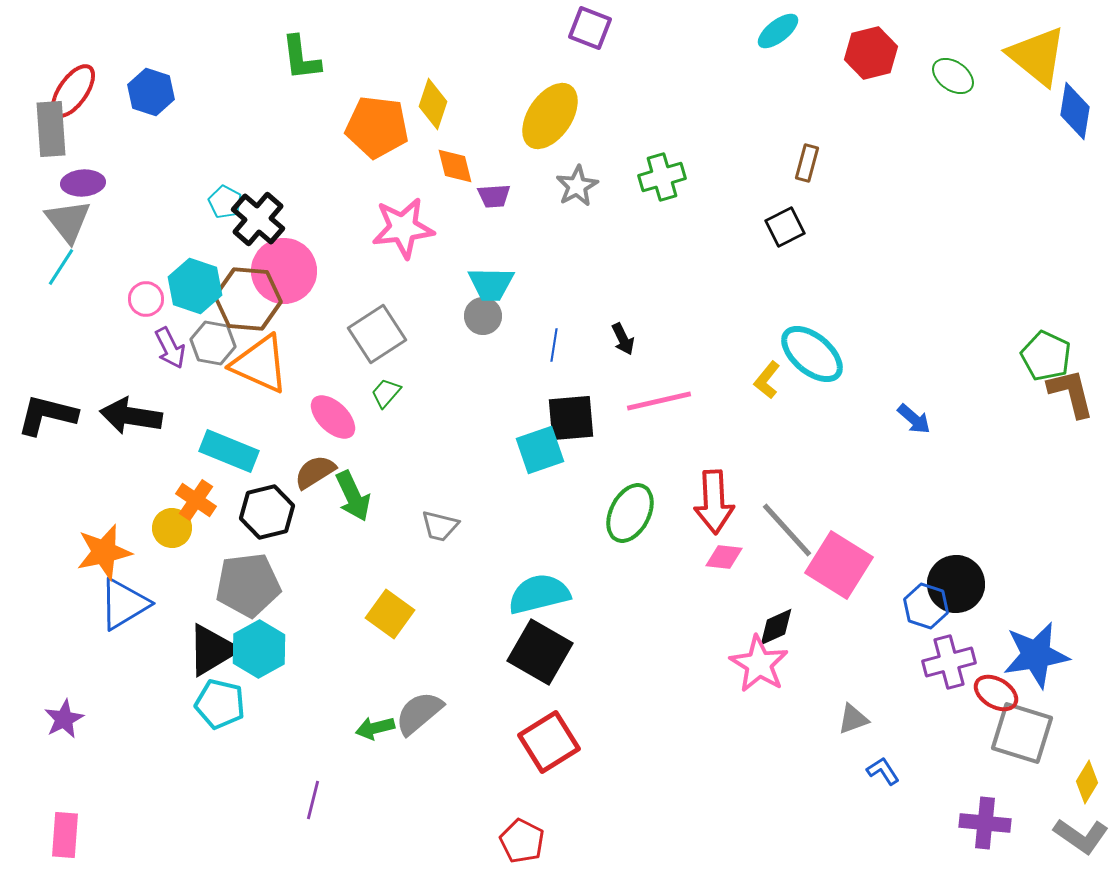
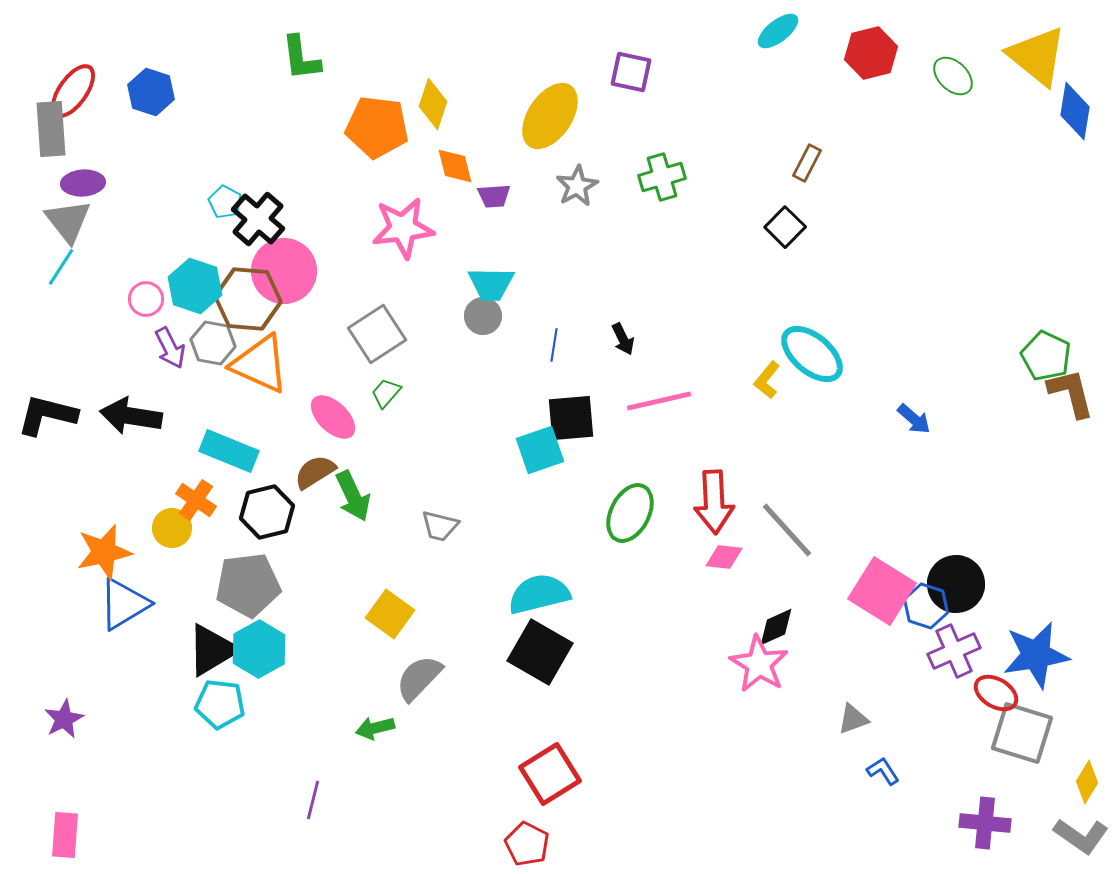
purple square at (590, 28): moved 41 px right, 44 px down; rotated 9 degrees counterclockwise
green ellipse at (953, 76): rotated 9 degrees clockwise
brown rectangle at (807, 163): rotated 12 degrees clockwise
black square at (785, 227): rotated 18 degrees counterclockwise
pink square at (839, 565): moved 43 px right, 26 px down
purple cross at (949, 662): moved 5 px right, 11 px up; rotated 9 degrees counterclockwise
cyan pentagon at (220, 704): rotated 6 degrees counterclockwise
gray semicircle at (419, 713): moved 35 px up; rotated 6 degrees counterclockwise
red square at (549, 742): moved 1 px right, 32 px down
red pentagon at (522, 841): moved 5 px right, 3 px down
